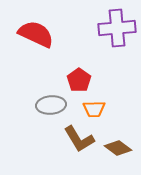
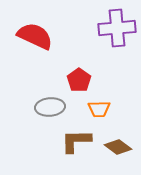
red semicircle: moved 1 px left, 2 px down
gray ellipse: moved 1 px left, 2 px down
orange trapezoid: moved 5 px right
brown L-shape: moved 3 px left, 2 px down; rotated 120 degrees clockwise
brown diamond: moved 1 px up
